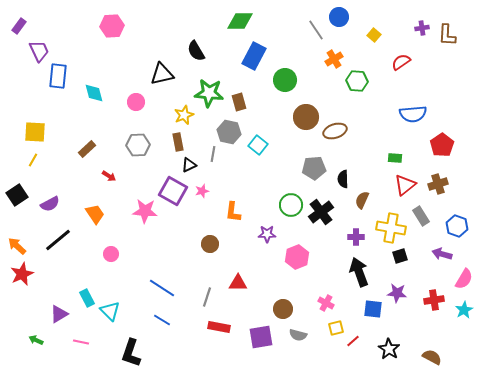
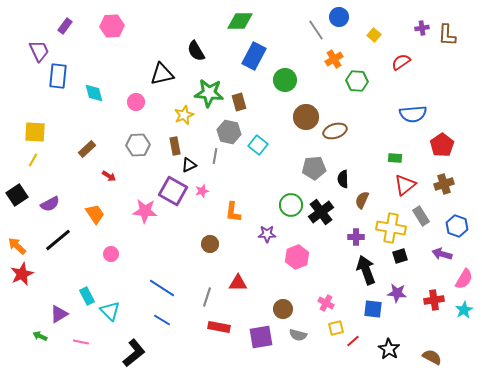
purple rectangle at (19, 26): moved 46 px right
brown rectangle at (178, 142): moved 3 px left, 4 px down
gray line at (213, 154): moved 2 px right, 2 px down
brown cross at (438, 184): moved 6 px right
black arrow at (359, 272): moved 7 px right, 2 px up
cyan rectangle at (87, 298): moved 2 px up
green arrow at (36, 340): moved 4 px right, 4 px up
black L-shape at (131, 353): moved 3 px right; rotated 148 degrees counterclockwise
